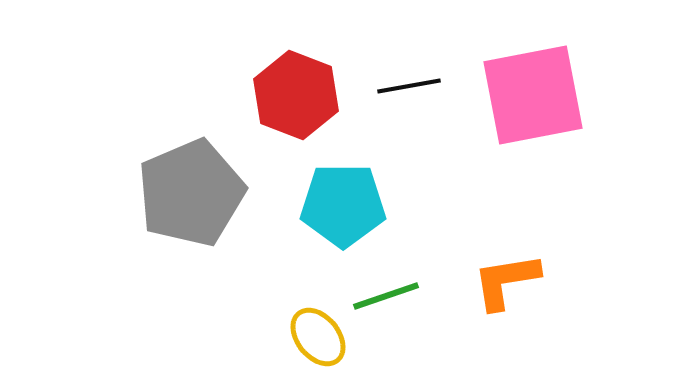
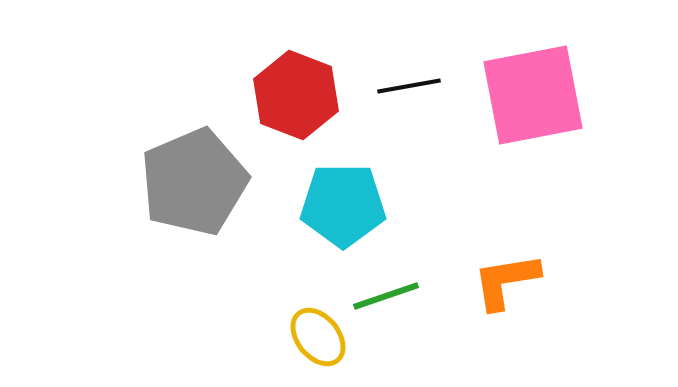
gray pentagon: moved 3 px right, 11 px up
